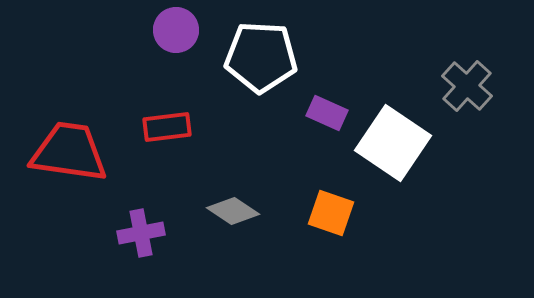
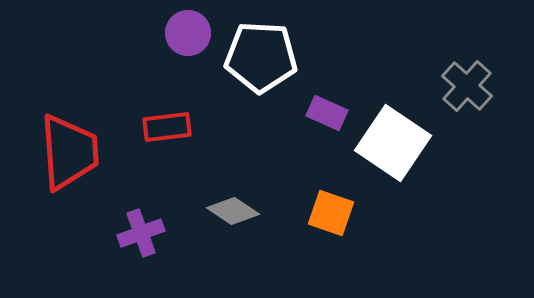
purple circle: moved 12 px right, 3 px down
red trapezoid: rotated 78 degrees clockwise
purple cross: rotated 9 degrees counterclockwise
